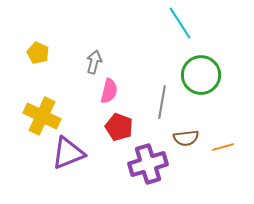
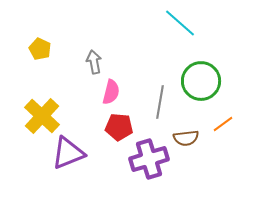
cyan line: rotated 16 degrees counterclockwise
yellow pentagon: moved 2 px right, 4 px up
gray arrow: rotated 25 degrees counterclockwise
green circle: moved 6 px down
pink semicircle: moved 2 px right, 1 px down
gray line: moved 2 px left
yellow cross: rotated 18 degrees clockwise
red pentagon: rotated 16 degrees counterclockwise
orange line: moved 23 px up; rotated 20 degrees counterclockwise
purple cross: moved 1 px right, 5 px up
